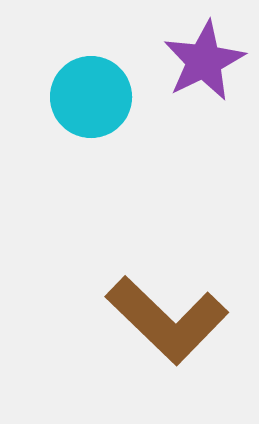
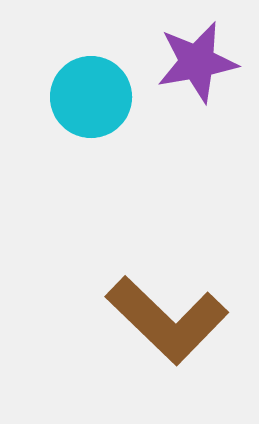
purple star: moved 7 px left, 1 px down; rotated 16 degrees clockwise
